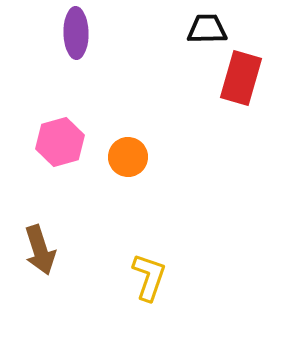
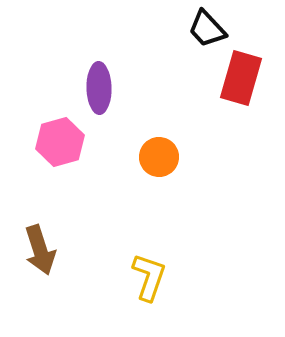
black trapezoid: rotated 132 degrees counterclockwise
purple ellipse: moved 23 px right, 55 px down
orange circle: moved 31 px right
